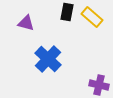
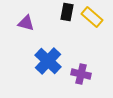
blue cross: moved 2 px down
purple cross: moved 18 px left, 11 px up
